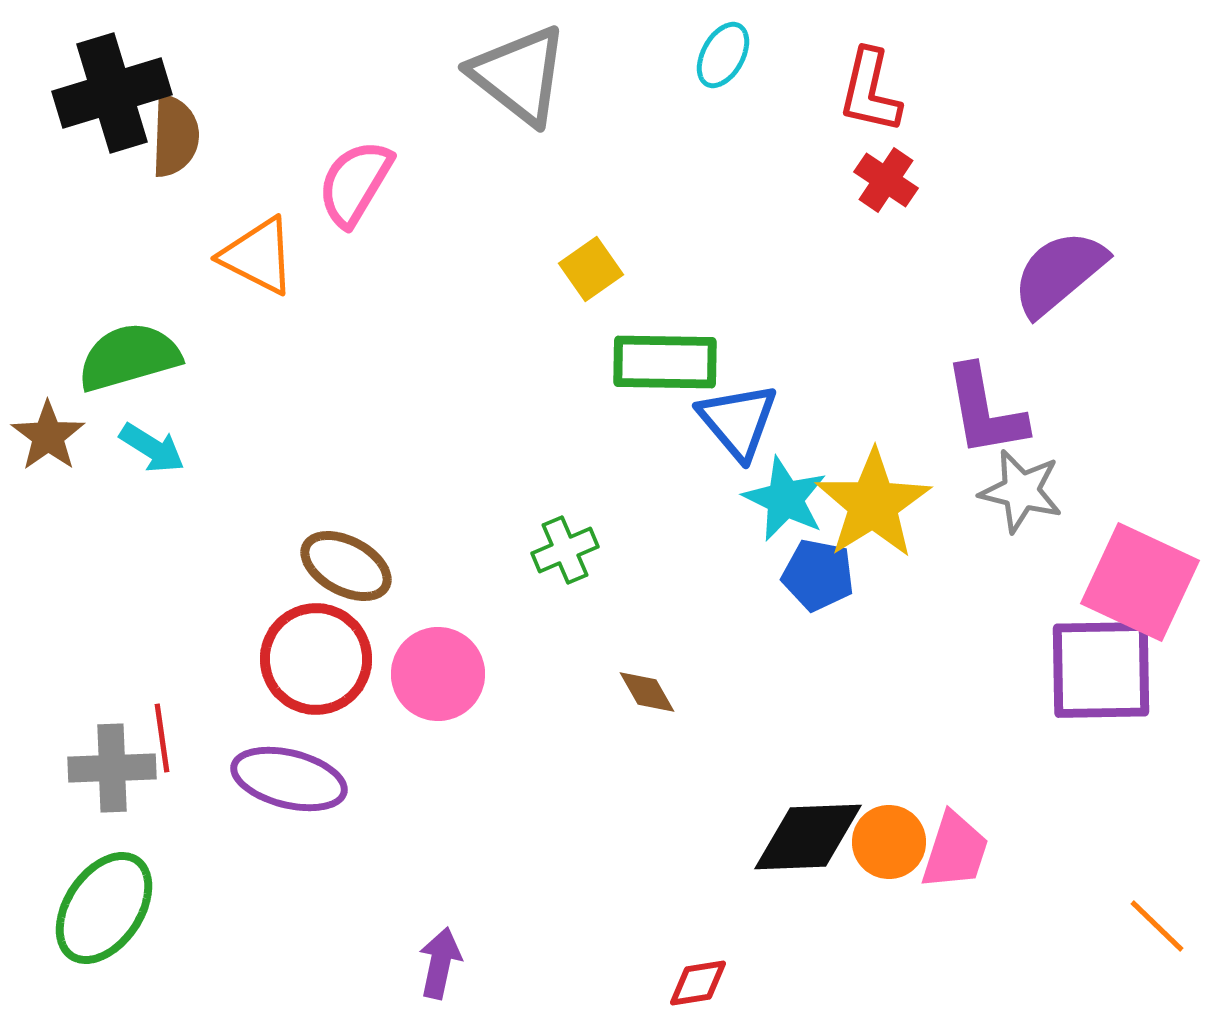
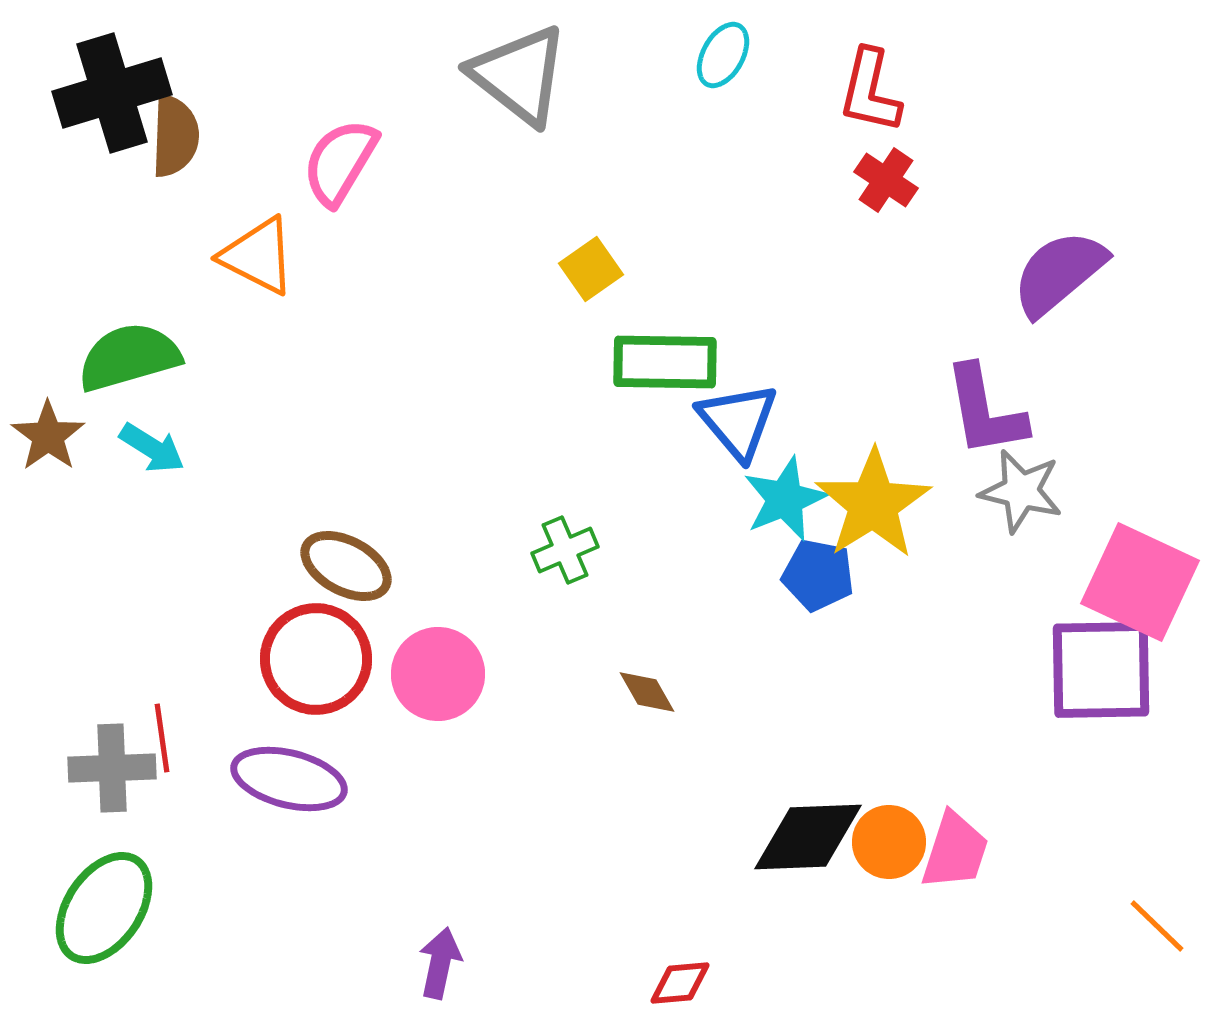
pink semicircle: moved 15 px left, 21 px up
cyan star: rotated 24 degrees clockwise
red diamond: moved 18 px left; rotated 4 degrees clockwise
